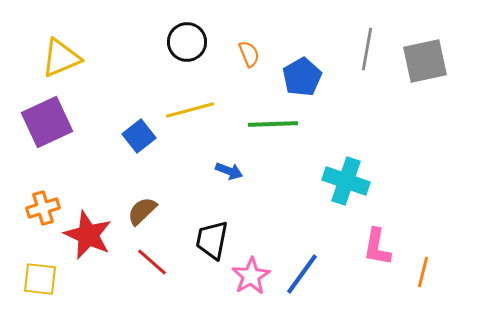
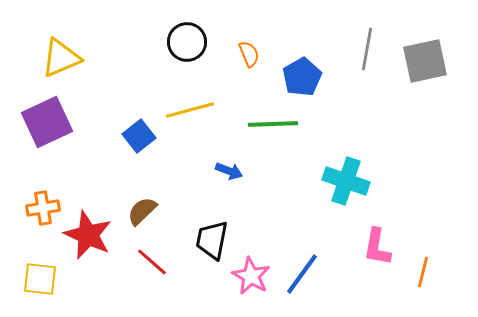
orange cross: rotated 8 degrees clockwise
pink star: rotated 12 degrees counterclockwise
